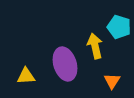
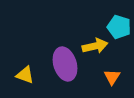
yellow arrow: rotated 90 degrees clockwise
yellow triangle: moved 1 px left, 1 px up; rotated 24 degrees clockwise
orange triangle: moved 4 px up
